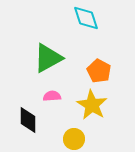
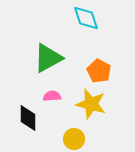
yellow star: moved 1 px left, 1 px up; rotated 16 degrees counterclockwise
black diamond: moved 2 px up
